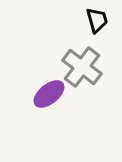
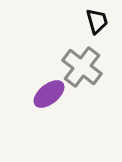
black trapezoid: moved 1 px down
